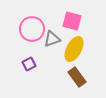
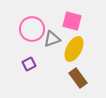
brown rectangle: moved 1 px right, 1 px down
